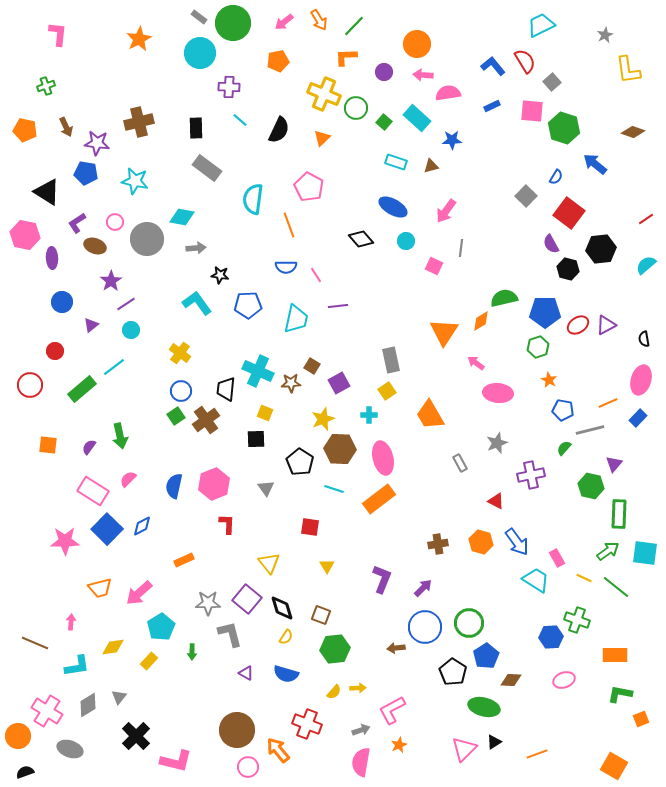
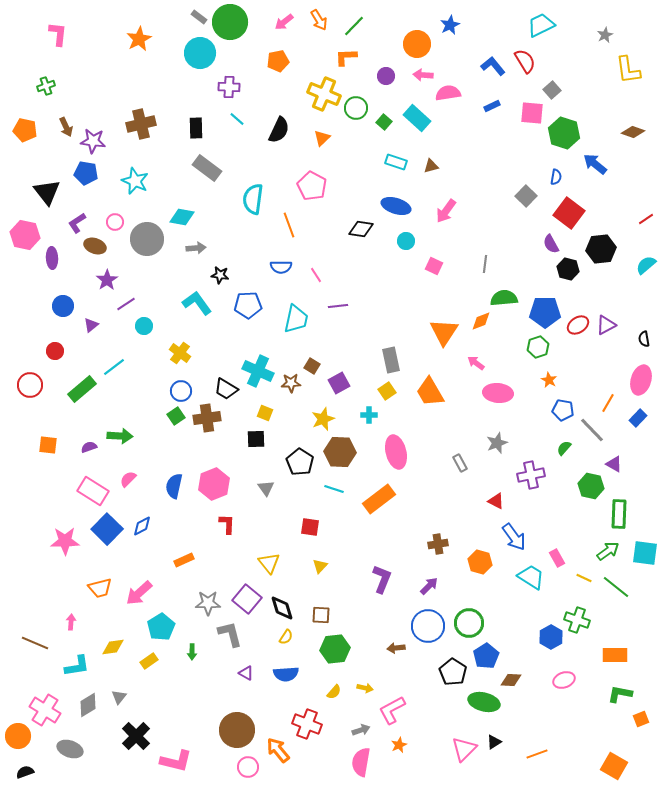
green circle at (233, 23): moved 3 px left, 1 px up
purple circle at (384, 72): moved 2 px right, 4 px down
gray square at (552, 82): moved 8 px down
pink square at (532, 111): moved 2 px down
cyan line at (240, 120): moved 3 px left, 1 px up
brown cross at (139, 122): moved 2 px right, 2 px down
green hexagon at (564, 128): moved 5 px down
blue star at (452, 140): moved 2 px left, 115 px up; rotated 24 degrees counterclockwise
purple star at (97, 143): moved 4 px left, 2 px up
blue semicircle at (556, 177): rotated 21 degrees counterclockwise
cyan star at (135, 181): rotated 12 degrees clockwise
pink pentagon at (309, 187): moved 3 px right, 1 px up
black triangle at (47, 192): rotated 20 degrees clockwise
blue ellipse at (393, 207): moved 3 px right, 1 px up; rotated 12 degrees counterclockwise
black diamond at (361, 239): moved 10 px up; rotated 40 degrees counterclockwise
gray line at (461, 248): moved 24 px right, 16 px down
blue semicircle at (286, 267): moved 5 px left
purple star at (111, 281): moved 4 px left, 1 px up
green semicircle at (504, 298): rotated 8 degrees clockwise
blue circle at (62, 302): moved 1 px right, 4 px down
orange diamond at (481, 321): rotated 10 degrees clockwise
cyan circle at (131, 330): moved 13 px right, 4 px up
black trapezoid at (226, 389): rotated 65 degrees counterclockwise
orange line at (608, 403): rotated 36 degrees counterclockwise
orange trapezoid at (430, 415): moved 23 px up
brown cross at (206, 420): moved 1 px right, 2 px up; rotated 28 degrees clockwise
gray line at (590, 430): moved 2 px right; rotated 60 degrees clockwise
green arrow at (120, 436): rotated 75 degrees counterclockwise
purple semicircle at (89, 447): rotated 35 degrees clockwise
brown hexagon at (340, 449): moved 3 px down
pink ellipse at (383, 458): moved 13 px right, 6 px up
purple triangle at (614, 464): rotated 42 degrees counterclockwise
orange hexagon at (481, 542): moved 1 px left, 20 px down
blue arrow at (517, 542): moved 3 px left, 5 px up
yellow triangle at (327, 566): moved 7 px left; rotated 14 degrees clockwise
cyan trapezoid at (536, 580): moved 5 px left, 3 px up
purple arrow at (423, 588): moved 6 px right, 2 px up
brown square at (321, 615): rotated 18 degrees counterclockwise
blue circle at (425, 627): moved 3 px right, 1 px up
blue hexagon at (551, 637): rotated 25 degrees counterclockwise
yellow rectangle at (149, 661): rotated 12 degrees clockwise
blue semicircle at (286, 674): rotated 20 degrees counterclockwise
yellow arrow at (358, 688): moved 7 px right; rotated 14 degrees clockwise
green ellipse at (484, 707): moved 5 px up
pink cross at (47, 711): moved 2 px left, 1 px up
